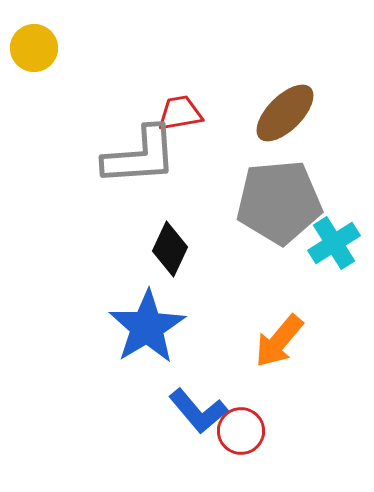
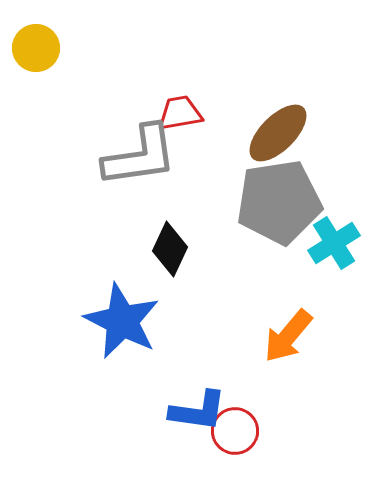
yellow circle: moved 2 px right
brown ellipse: moved 7 px left, 20 px down
gray L-shape: rotated 4 degrees counterclockwise
gray pentagon: rotated 4 degrees counterclockwise
blue star: moved 25 px left, 6 px up; rotated 14 degrees counterclockwise
orange arrow: moved 9 px right, 5 px up
blue L-shape: rotated 42 degrees counterclockwise
red circle: moved 6 px left
